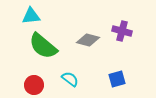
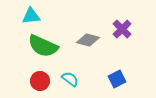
purple cross: moved 2 px up; rotated 30 degrees clockwise
green semicircle: rotated 16 degrees counterclockwise
blue square: rotated 12 degrees counterclockwise
red circle: moved 6 px right, 4 px up
